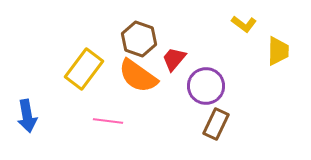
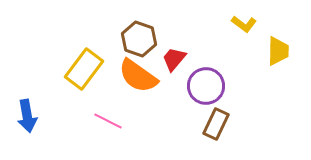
pink line: rotated 20 degrees clockwise
